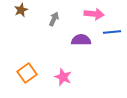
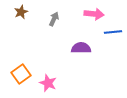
brown star: moved 2 px down
blue line: moved 1 px right
purple semicircle: moved 8 px down
orange square: moved 6 px left, 1 px down
pink star: moved 15 px left, 6 px down
